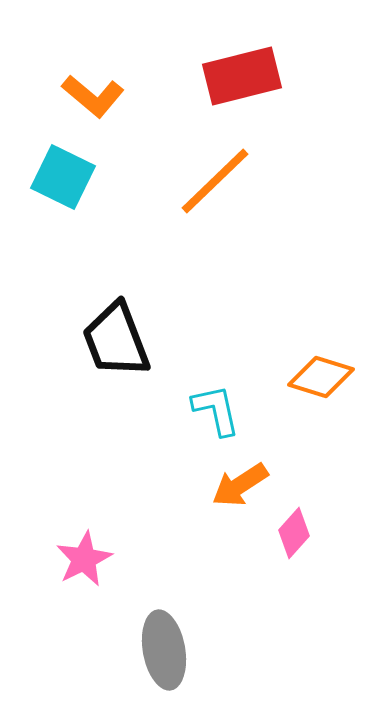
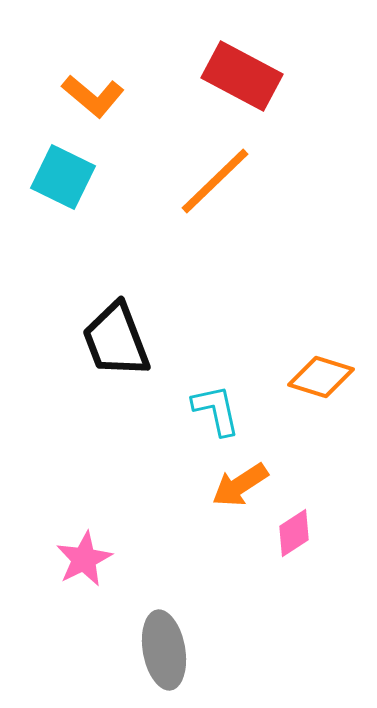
red rectangle: rotated 42 degrees clockwise
pink diamond: rotated 15 degrees clockwise
